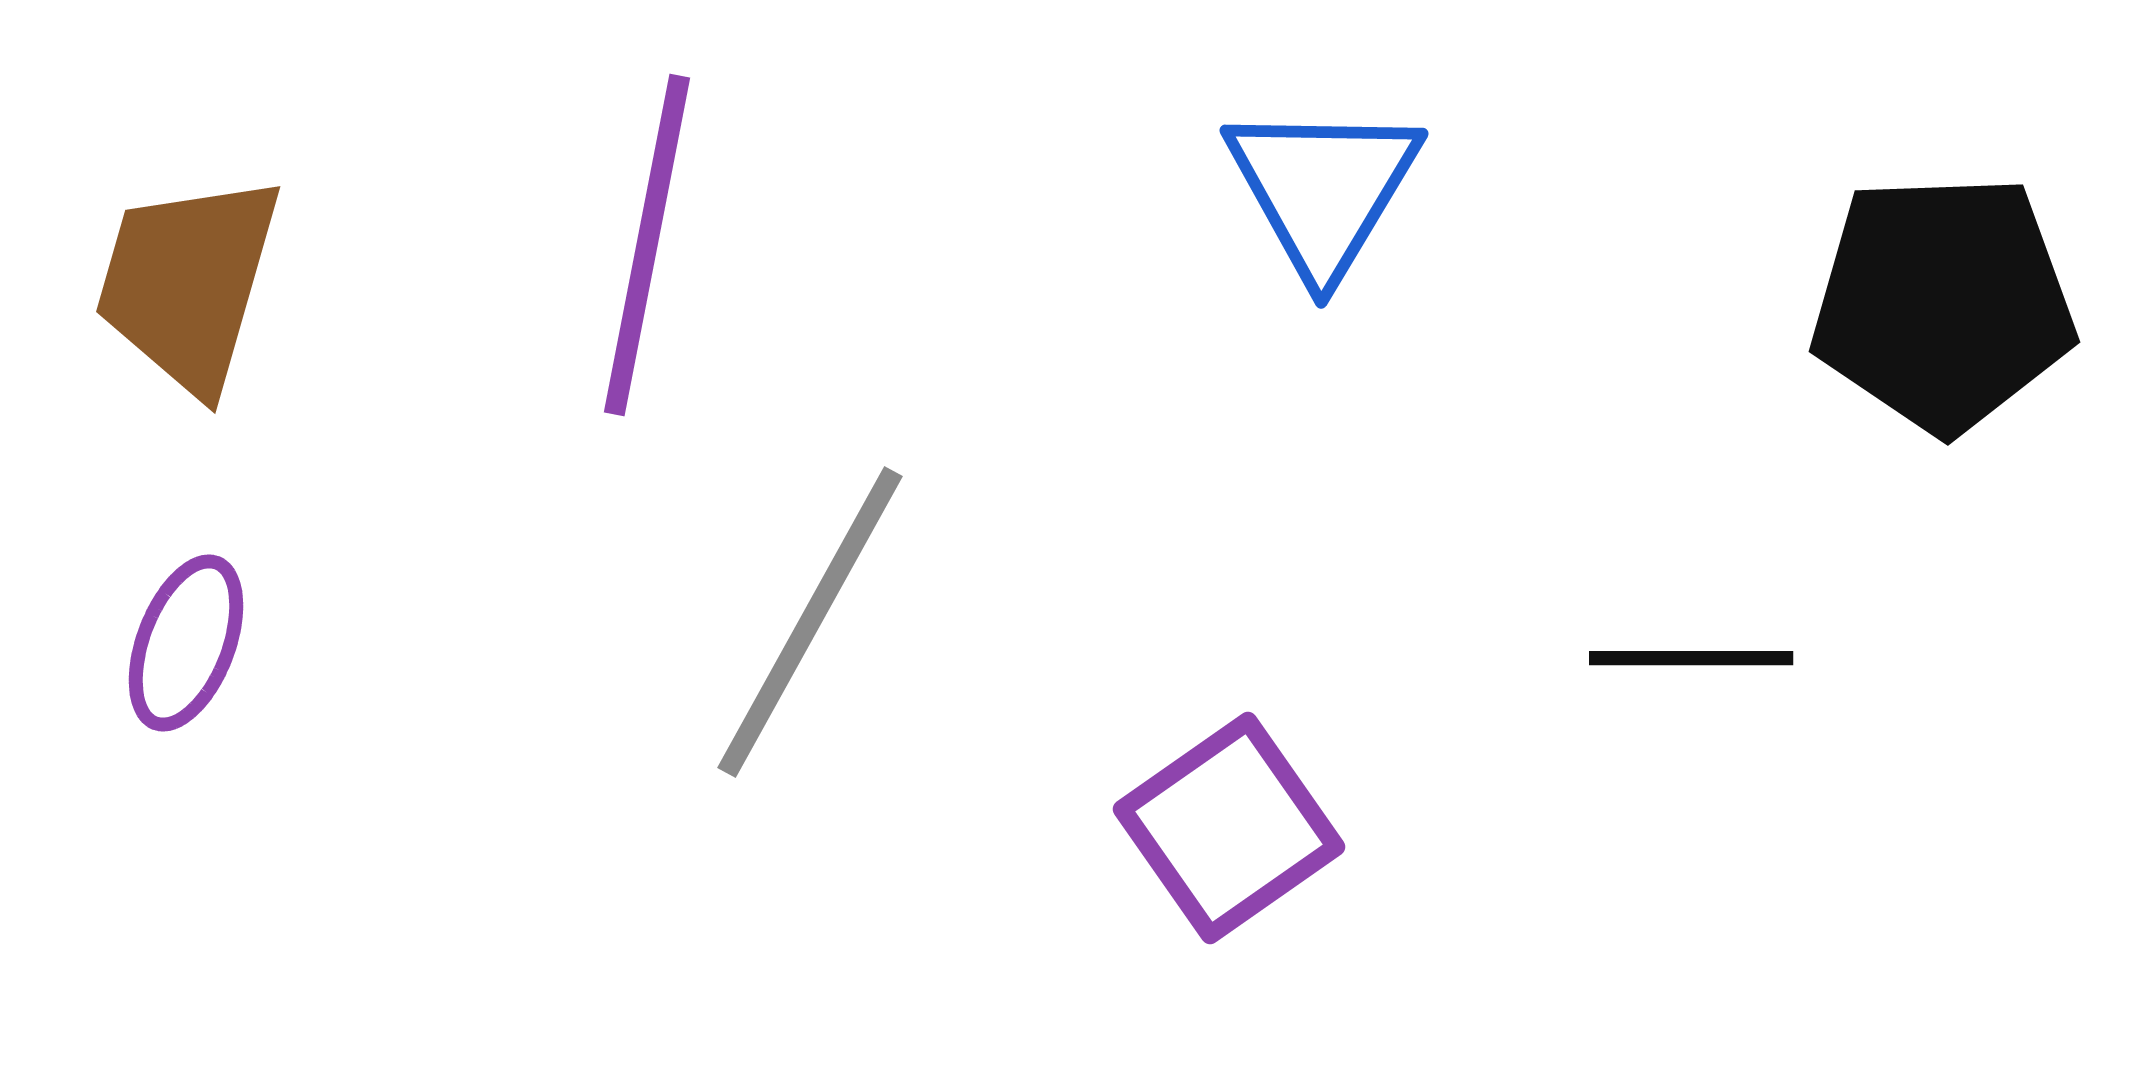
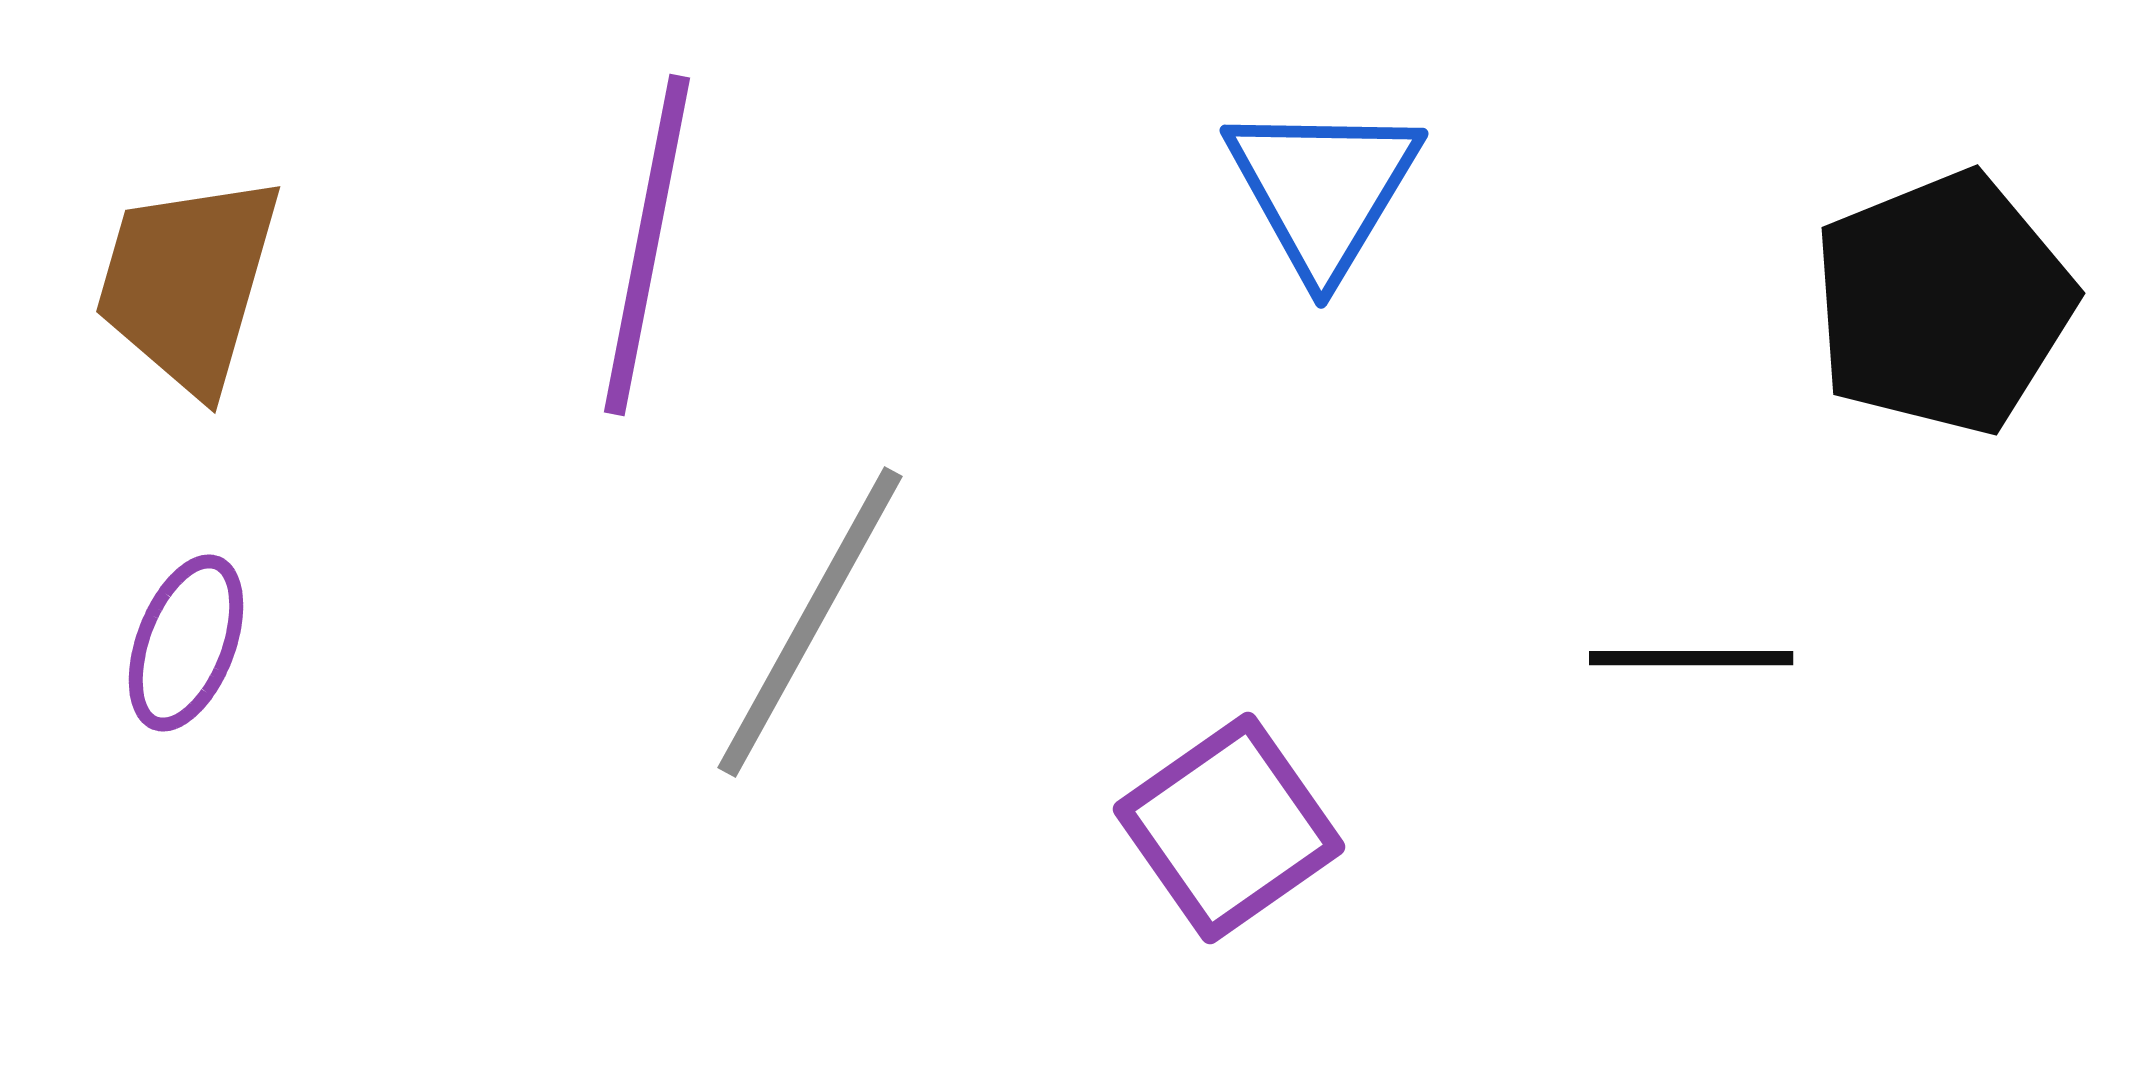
black pentagon: rotated 20 degrees counterclockwise
